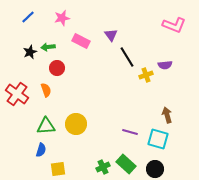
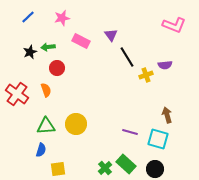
green cross: moved 2 px right, 1 px down; rotated 16 degrees counterclockwise
